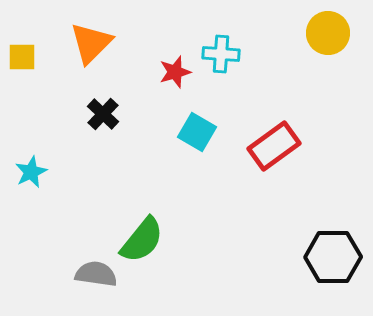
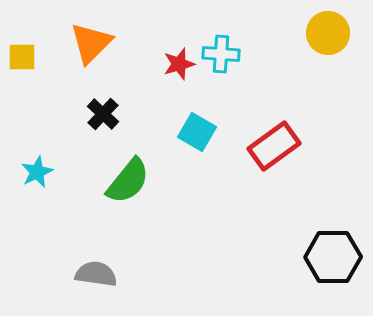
red star: moved 4 px right, 8 px up
cyan star: moved 6 px right
green semicircle: moved 14 px left, 59 px up
